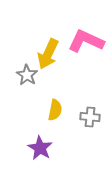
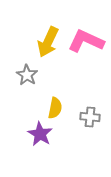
yellow arrow: moved 12 px up
yellow semicircle: moved 2 px up
purple star: moved 14 px up
